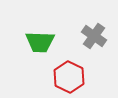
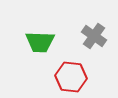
red hexagon: moved 2 px right; rotated 20 degrees counterclockwise
